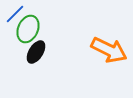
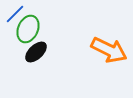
black ellipse: rotated 15 degrees clockwise
